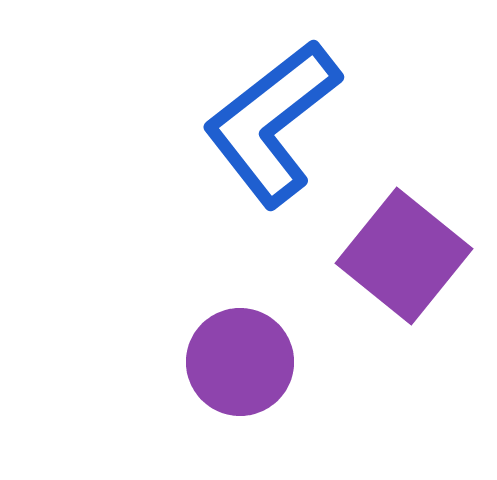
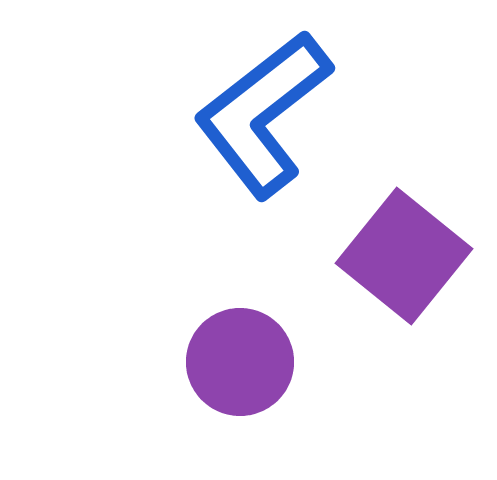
blue L-shape: moved 9 px left, 9 px up
